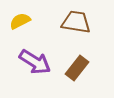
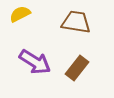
yellow semicircle: moved 7 px up
